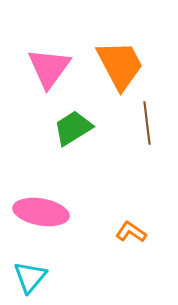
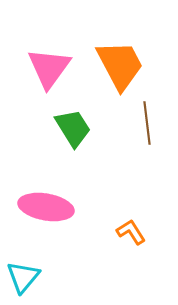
green trapezoid: rotated 90 degrees clockwise
pink ellipse: moved 5 px right, 5 px up
orange L-shape: rotated 24 degrees clockwise
cyan triangle: moved 7 px left
